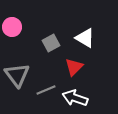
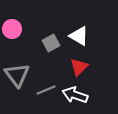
pink circle: moved 2 px down
white triangle: moved 6 px left, 2 px up
red triangle: moved 5 px right
white arrow: moved 3 px up
